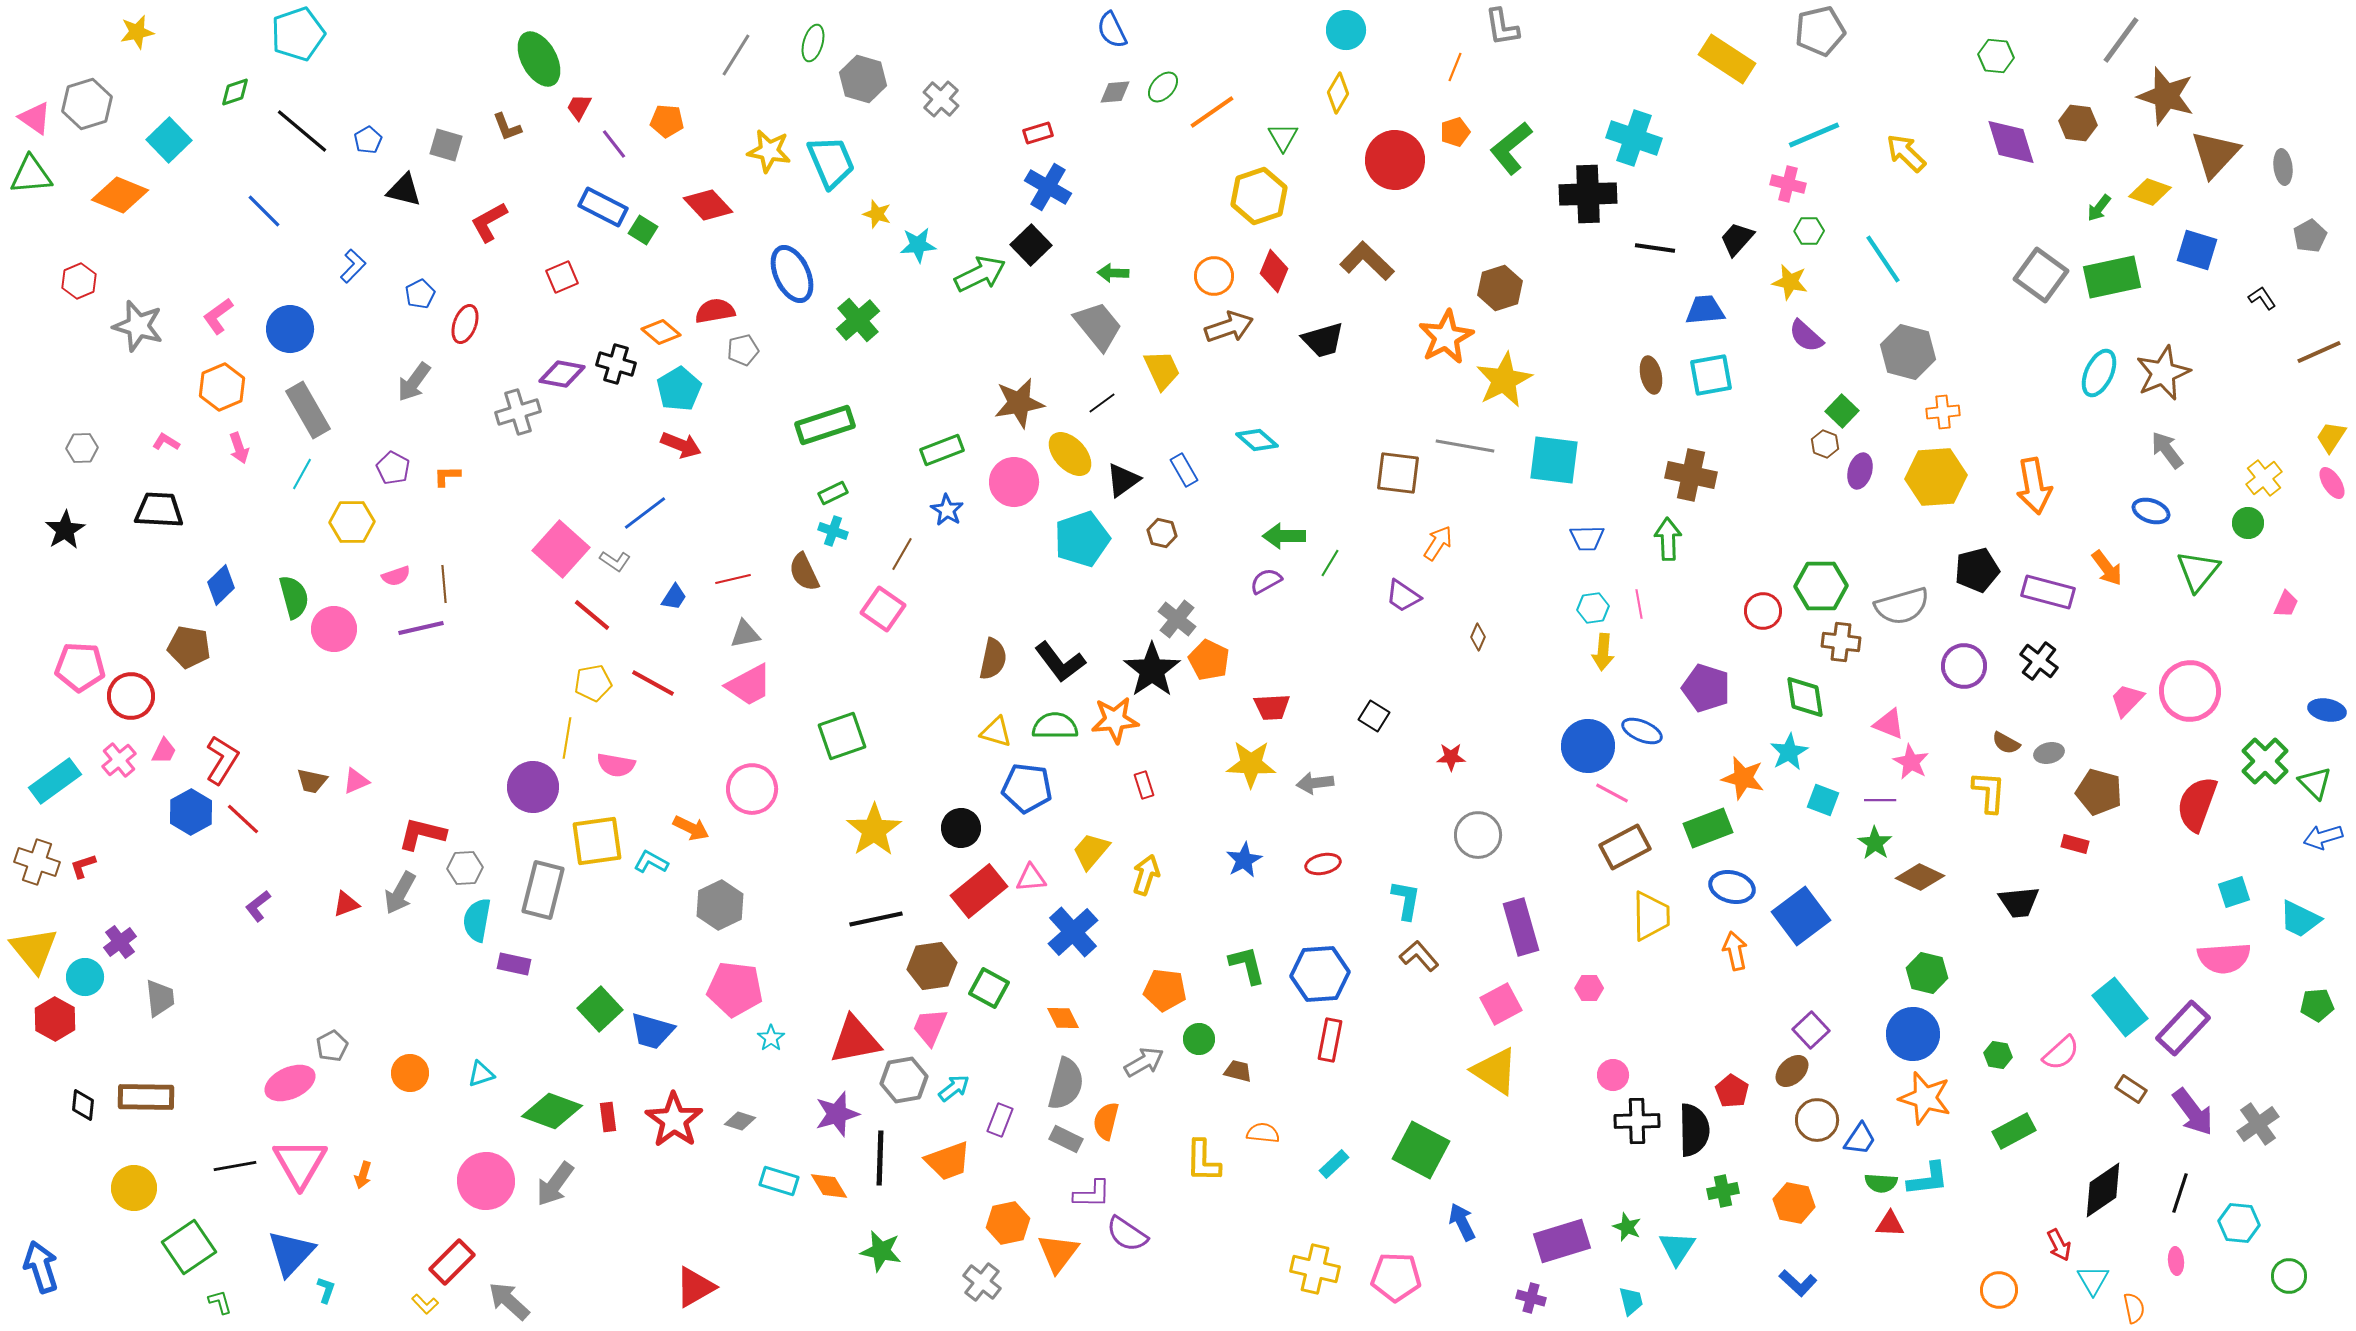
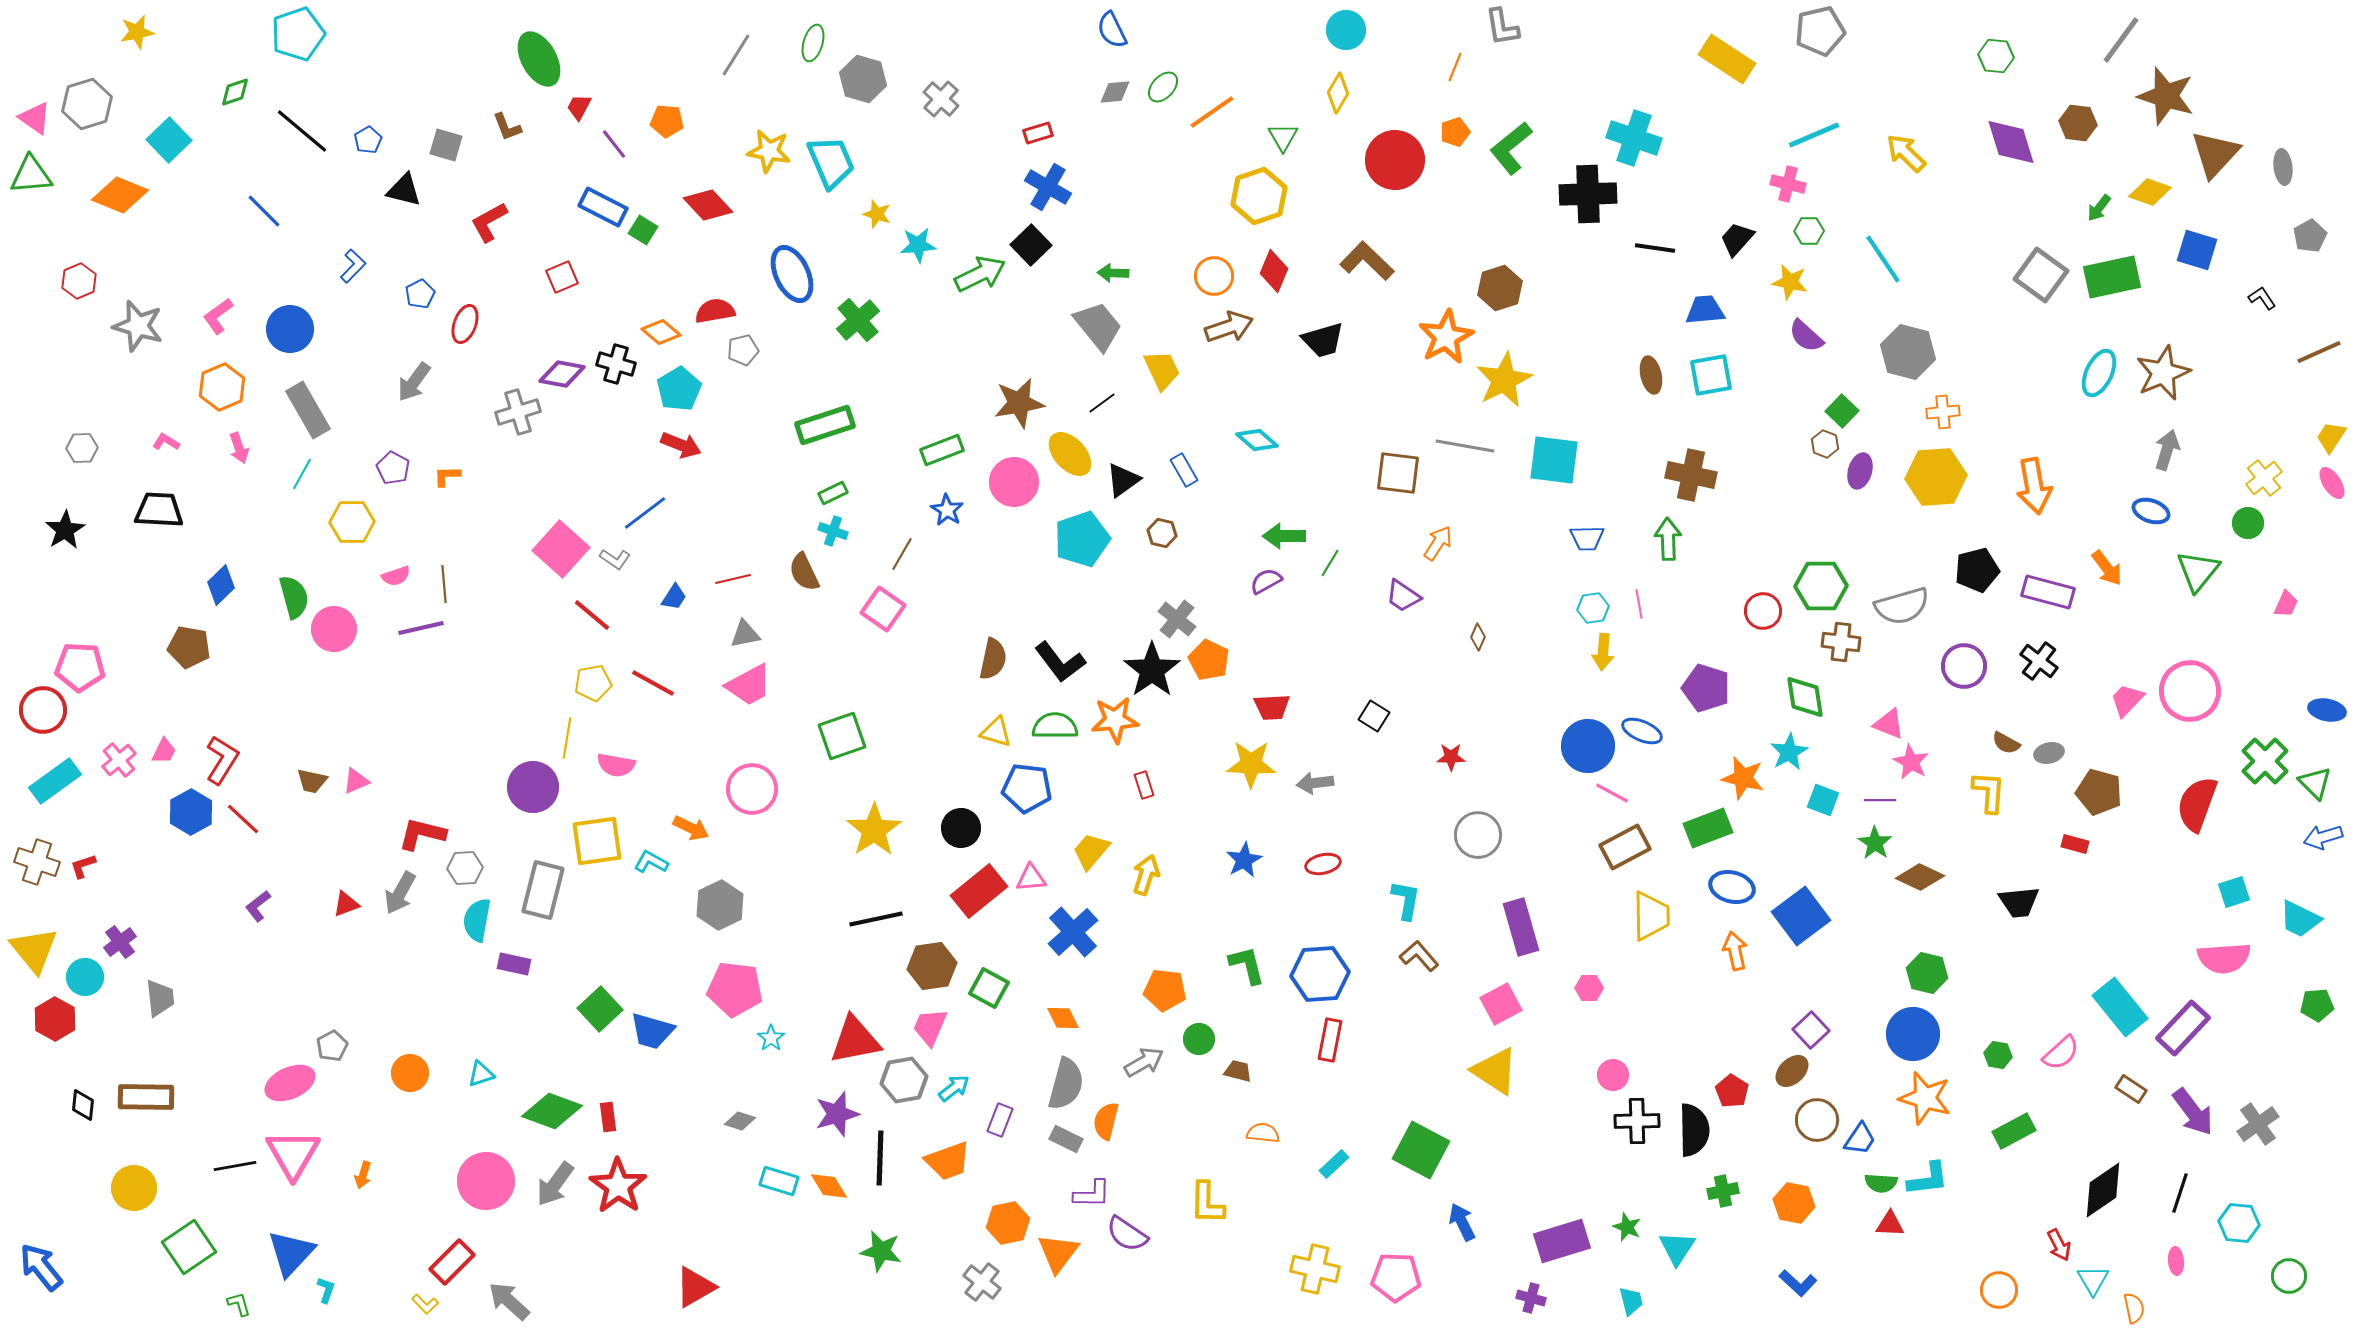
gray arrow at (2167, 450): rotated 54 degrees clockwise
gray L-shape at (615, 561): moved 2 px up
red circle at (131, 696): moved 88 px left, 14 px down
red star at (674, 1120): moved 56 px left, 66 px down
yellow L-shape at (1203, 1161): moved 4 px right, 42 px down
pink triangle at (300, 1163): moved 7 px left, 9 px up
blue arrow at (41, 1267): rotated 21 degrees counterclockwise
green L-shape at (220, 1302): moved 19 px right, 2 px down
